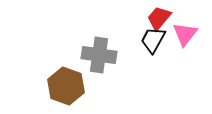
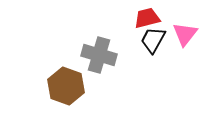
red trapezoid: moved 12 px left; rotated 36 degrees clockwise
gray cross: rotated 8 degrees clockwise
